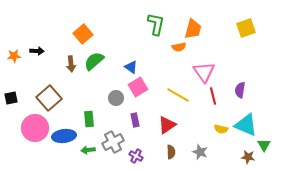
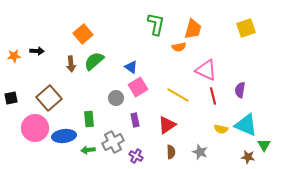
pink triangle: moved 2 px right, 2 px up; rotated 30 degrees counterclockwise
